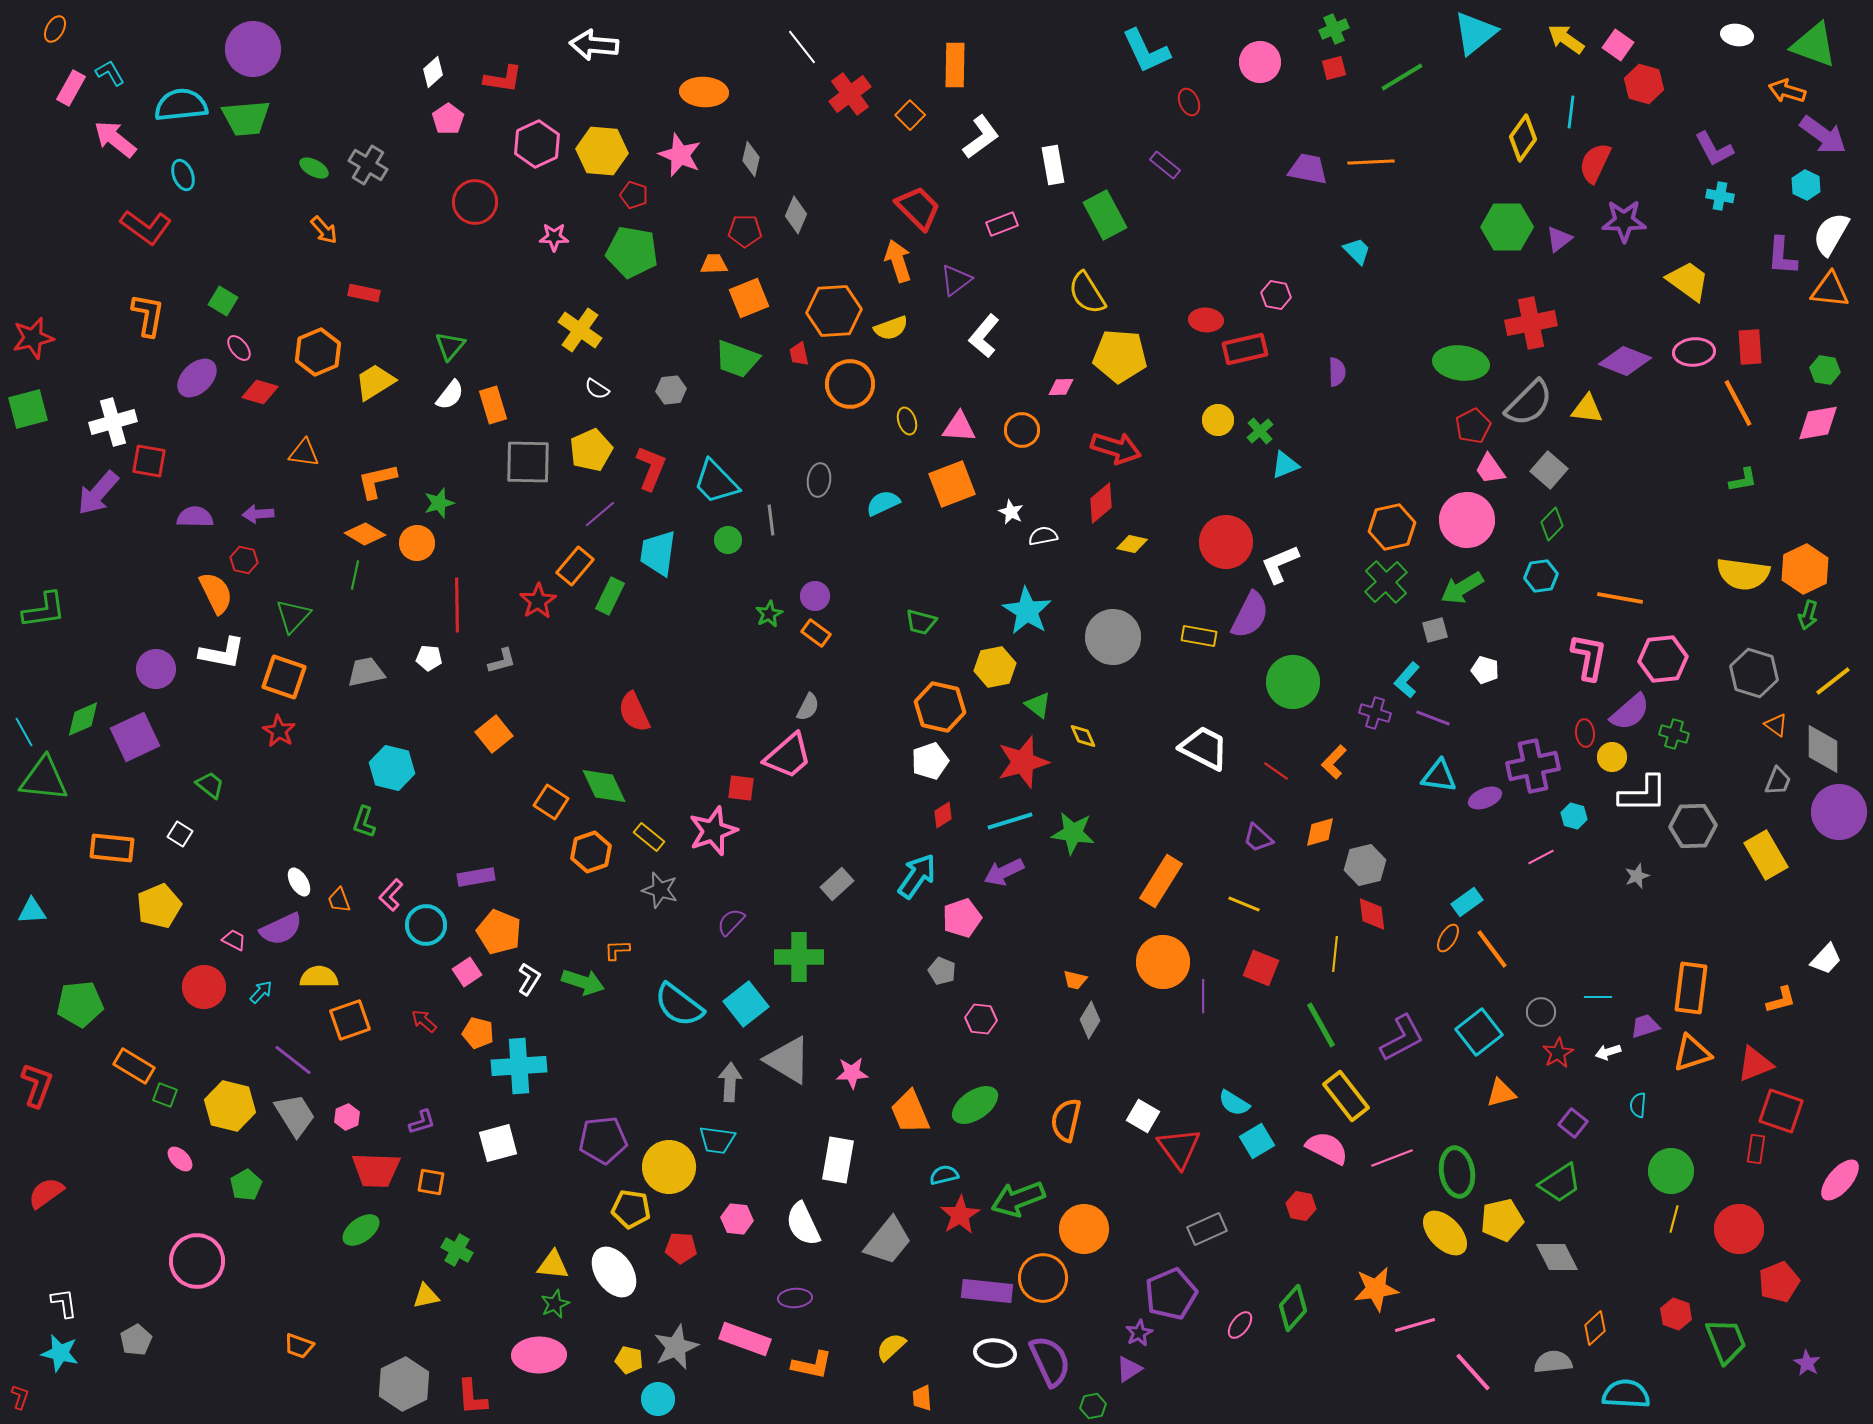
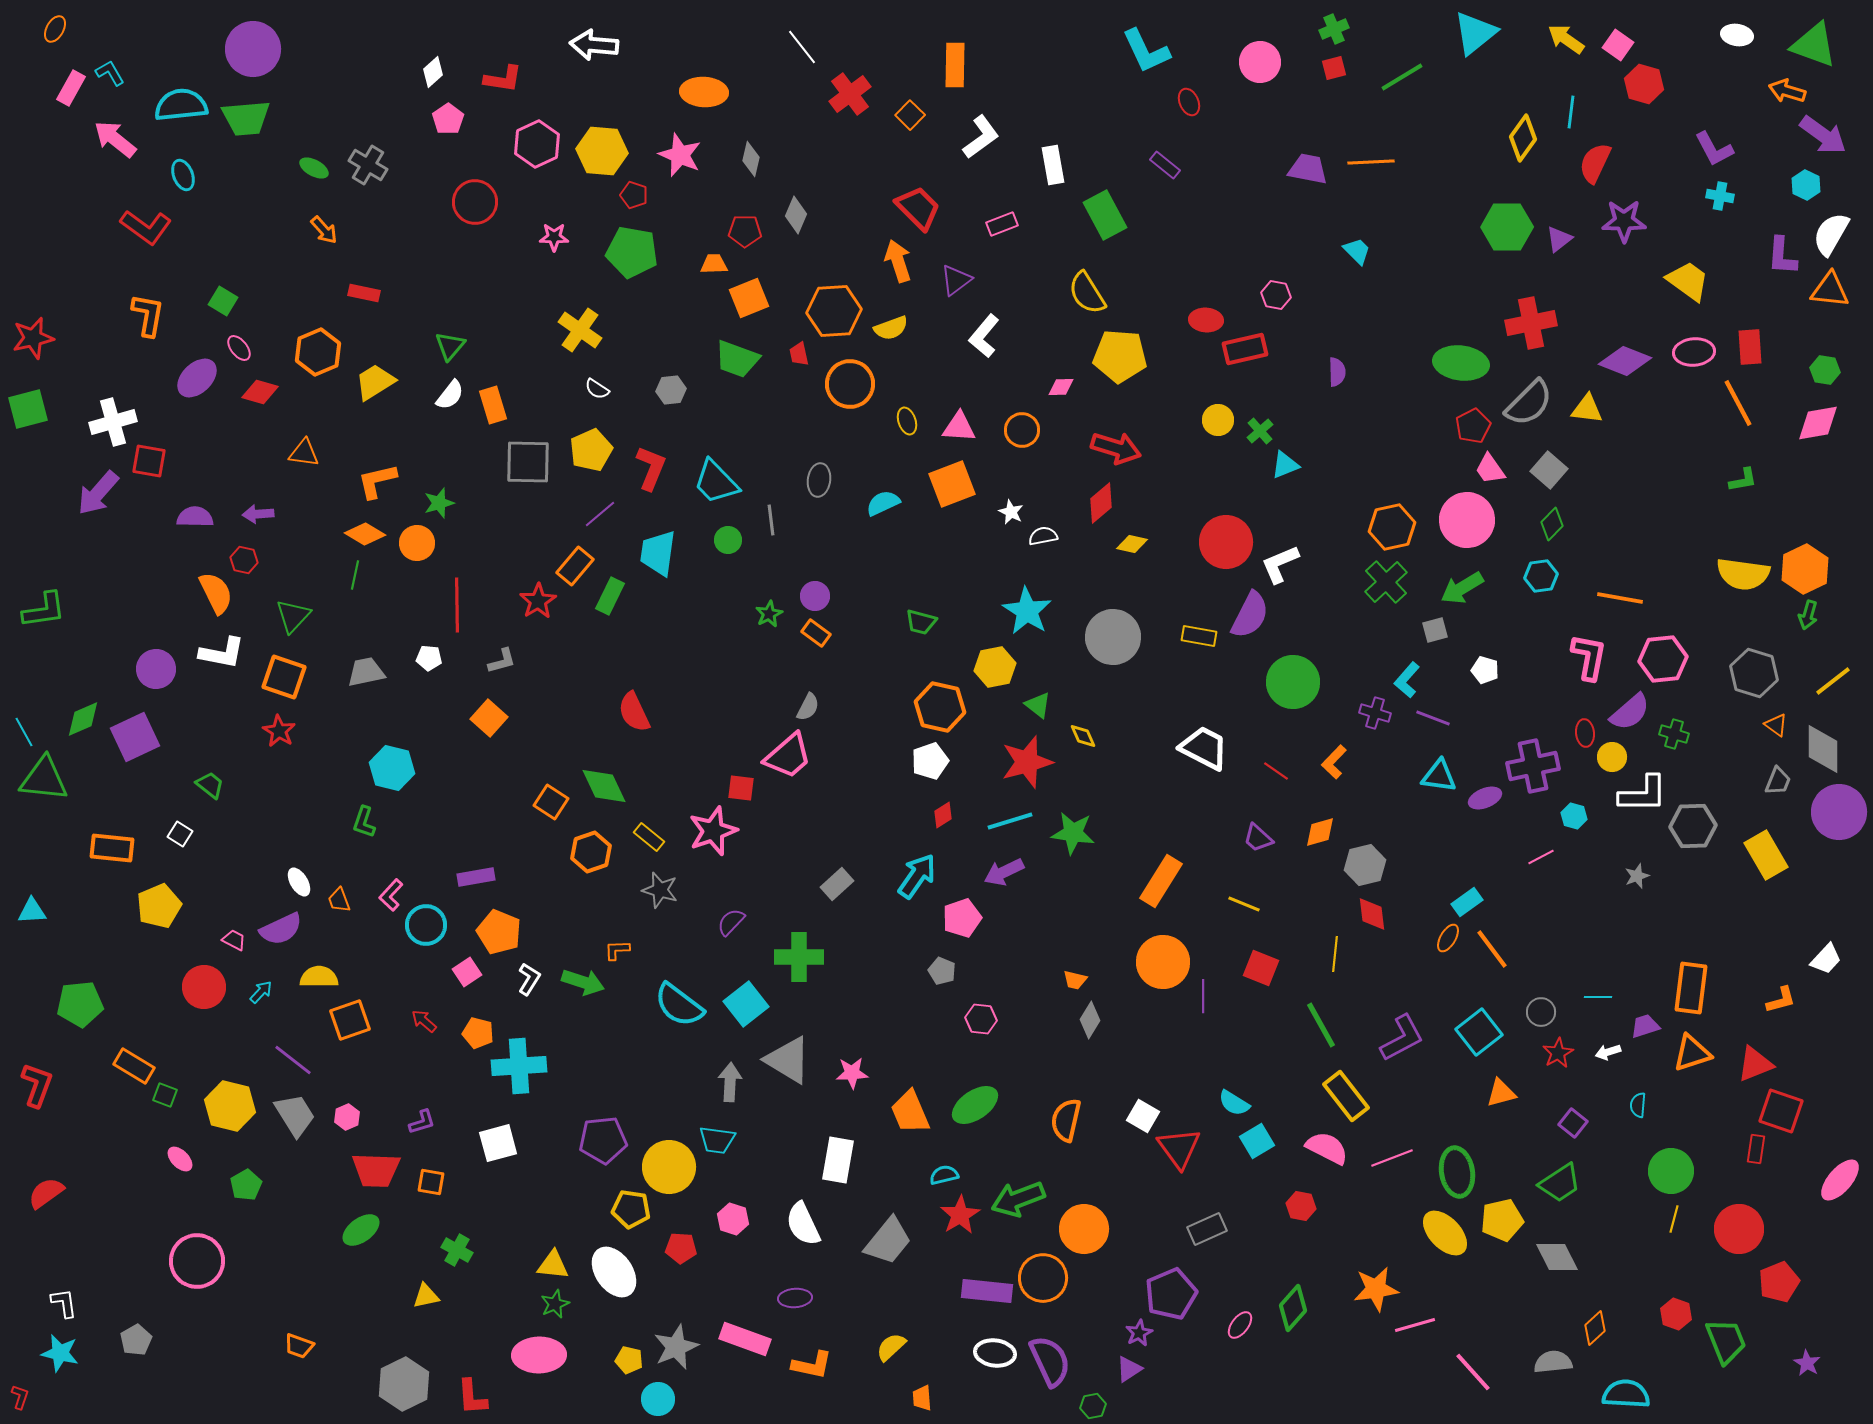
orange square at (494, 734): moved 5 px left, 16 px up; rotated 9 degrees counterclockwise
red star at (1023, 762): moved 4 px right
pink hexagon at (737, 1219): moved 4 px left; rotated 12 degrees clockwise
